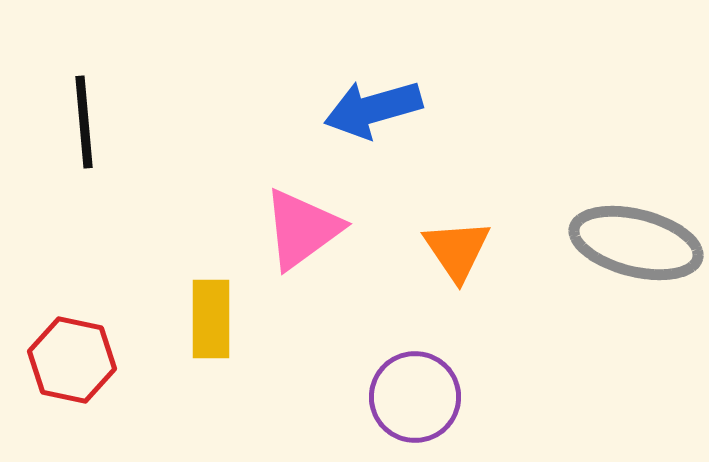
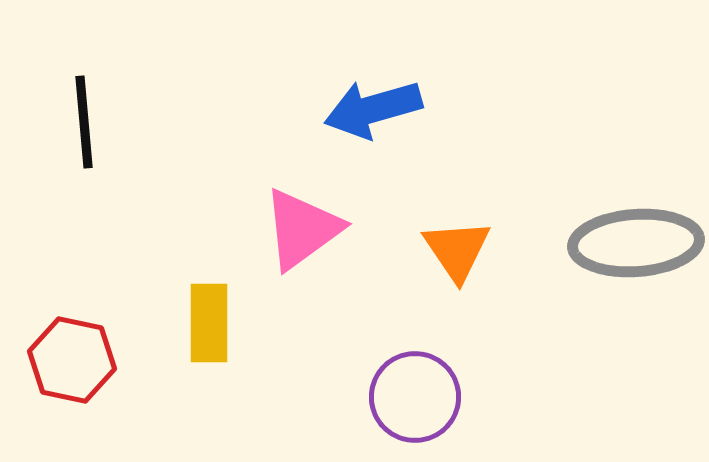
gray ellipse: rotated 18 degrees counterclockwise
yellow rectangle: moved 2 px left, 4 px down
